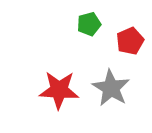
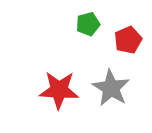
green pentagon: moved 1 px left
red pentagon: moved 2 px left, 1 px up
